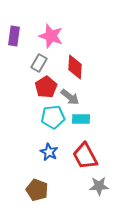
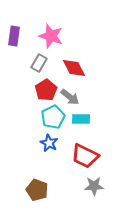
red diamond: moved 1 px left, 1 px down; rotated 30 degrees counterclockwise
red pentagon: moved 3 px down
cyan pentagon: rotated 20 degrees counterclockwise
blue star: moved 9 px up
red trapezoid: rotated 36 degrees counterclockwise
gray star: moved 5 px left
